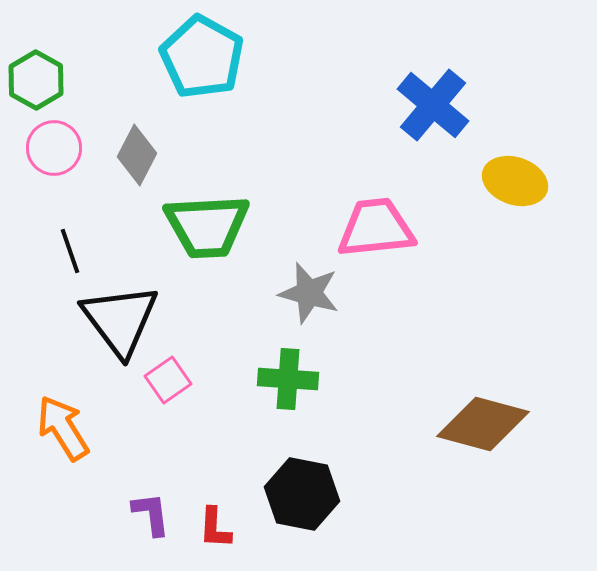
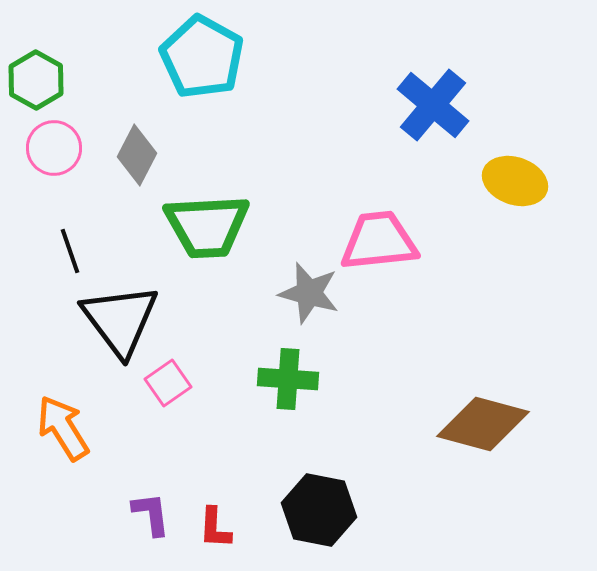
pink trapezoid: moved 3 px right, 13 px down
pink square: moved 3 px down
black hexagon: moved 17 px right, 16 px down
